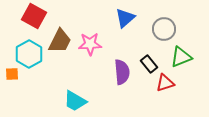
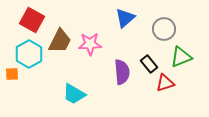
red square: moved 2 px left, 4 px down
cyan trapezoid: moved 1 px left, 7 px up
